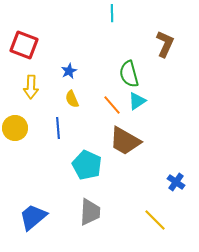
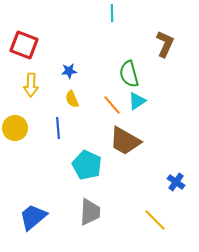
blue star: rotated 21 degrees clockwise
yellow arrow: moved 2 px up
